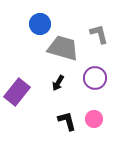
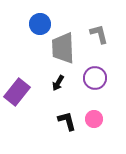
gray trapezoid: rotated 108 degrees counterclockwise
